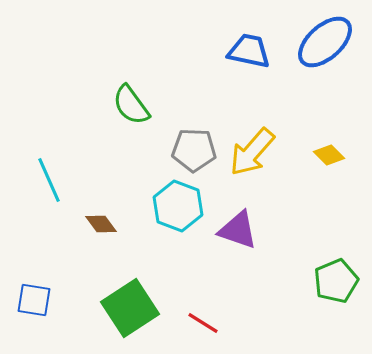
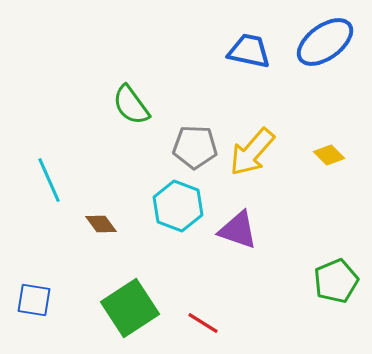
blue ellipse: rotated 6 degrees clockwise
gray pentagon: moved 1 px right, 3 px up
